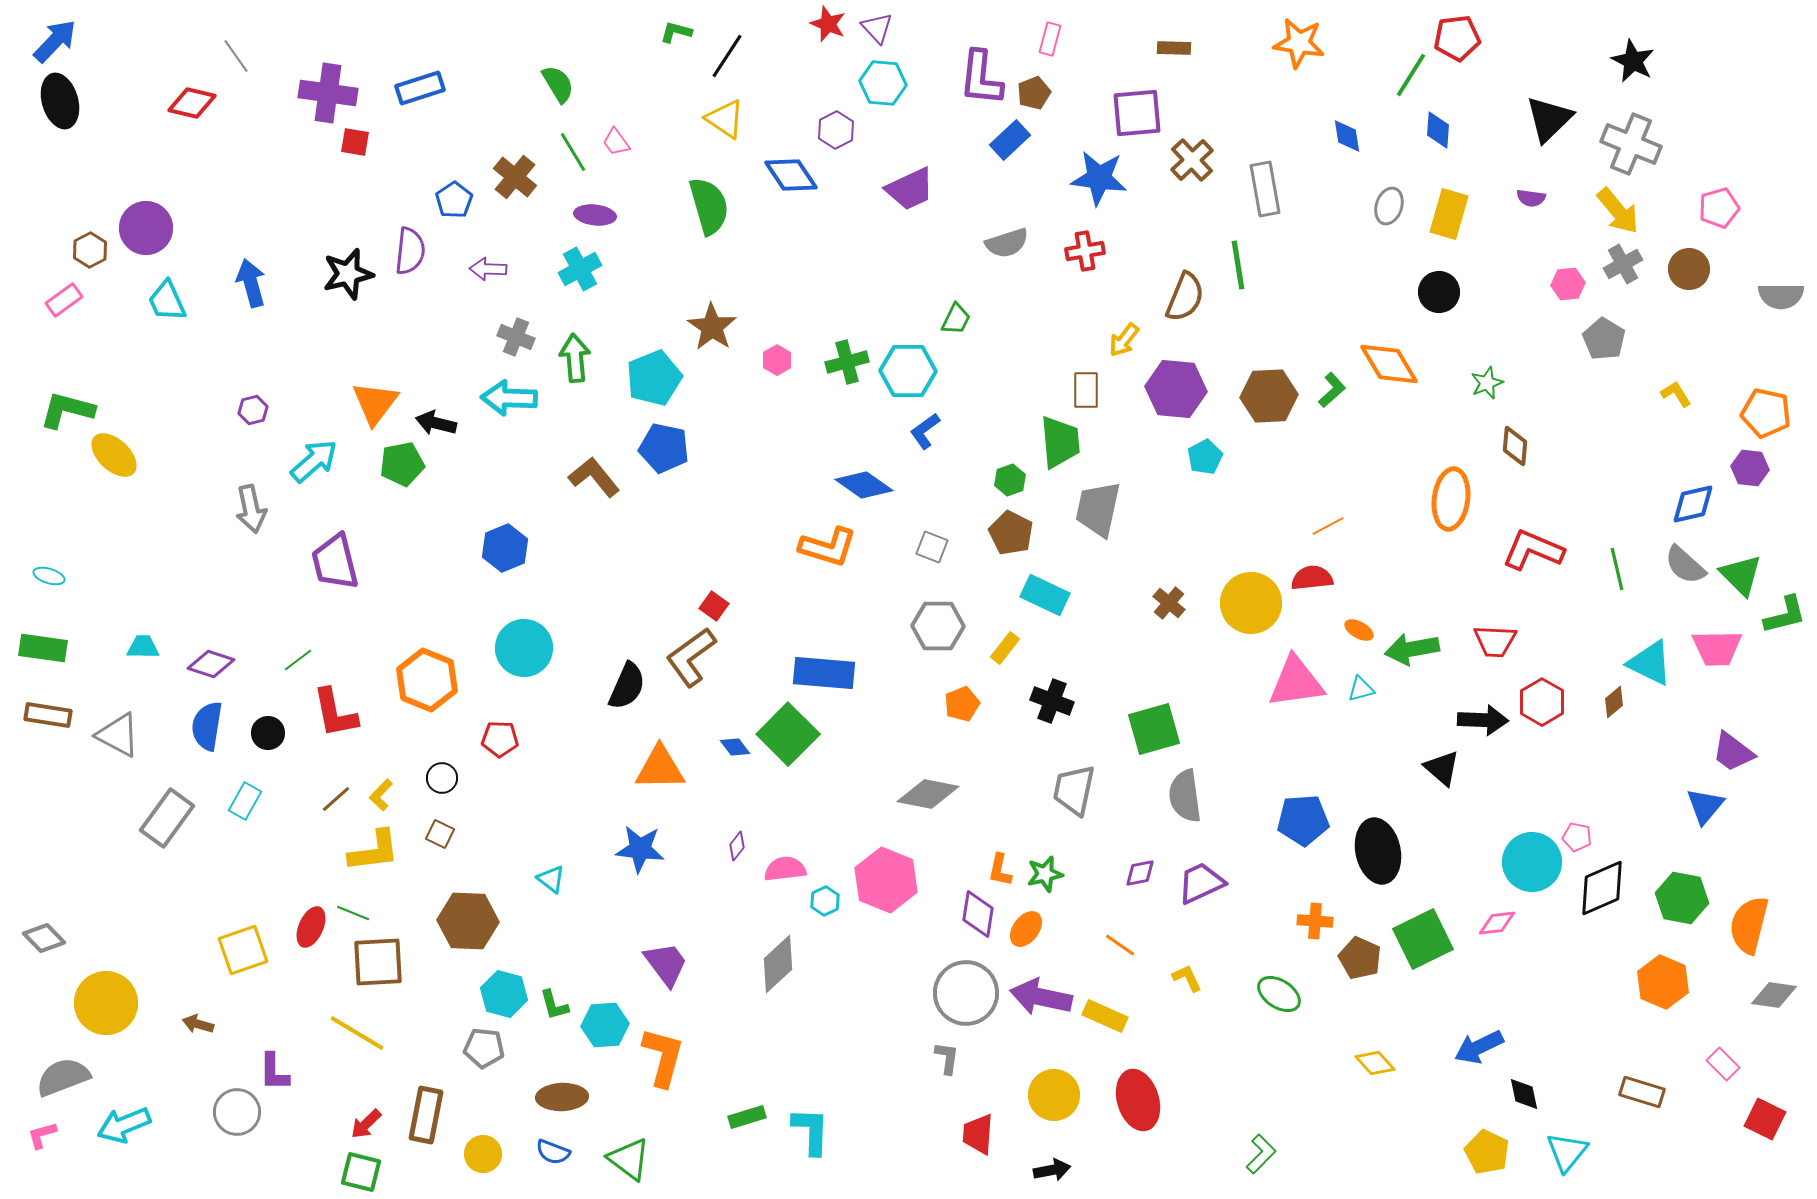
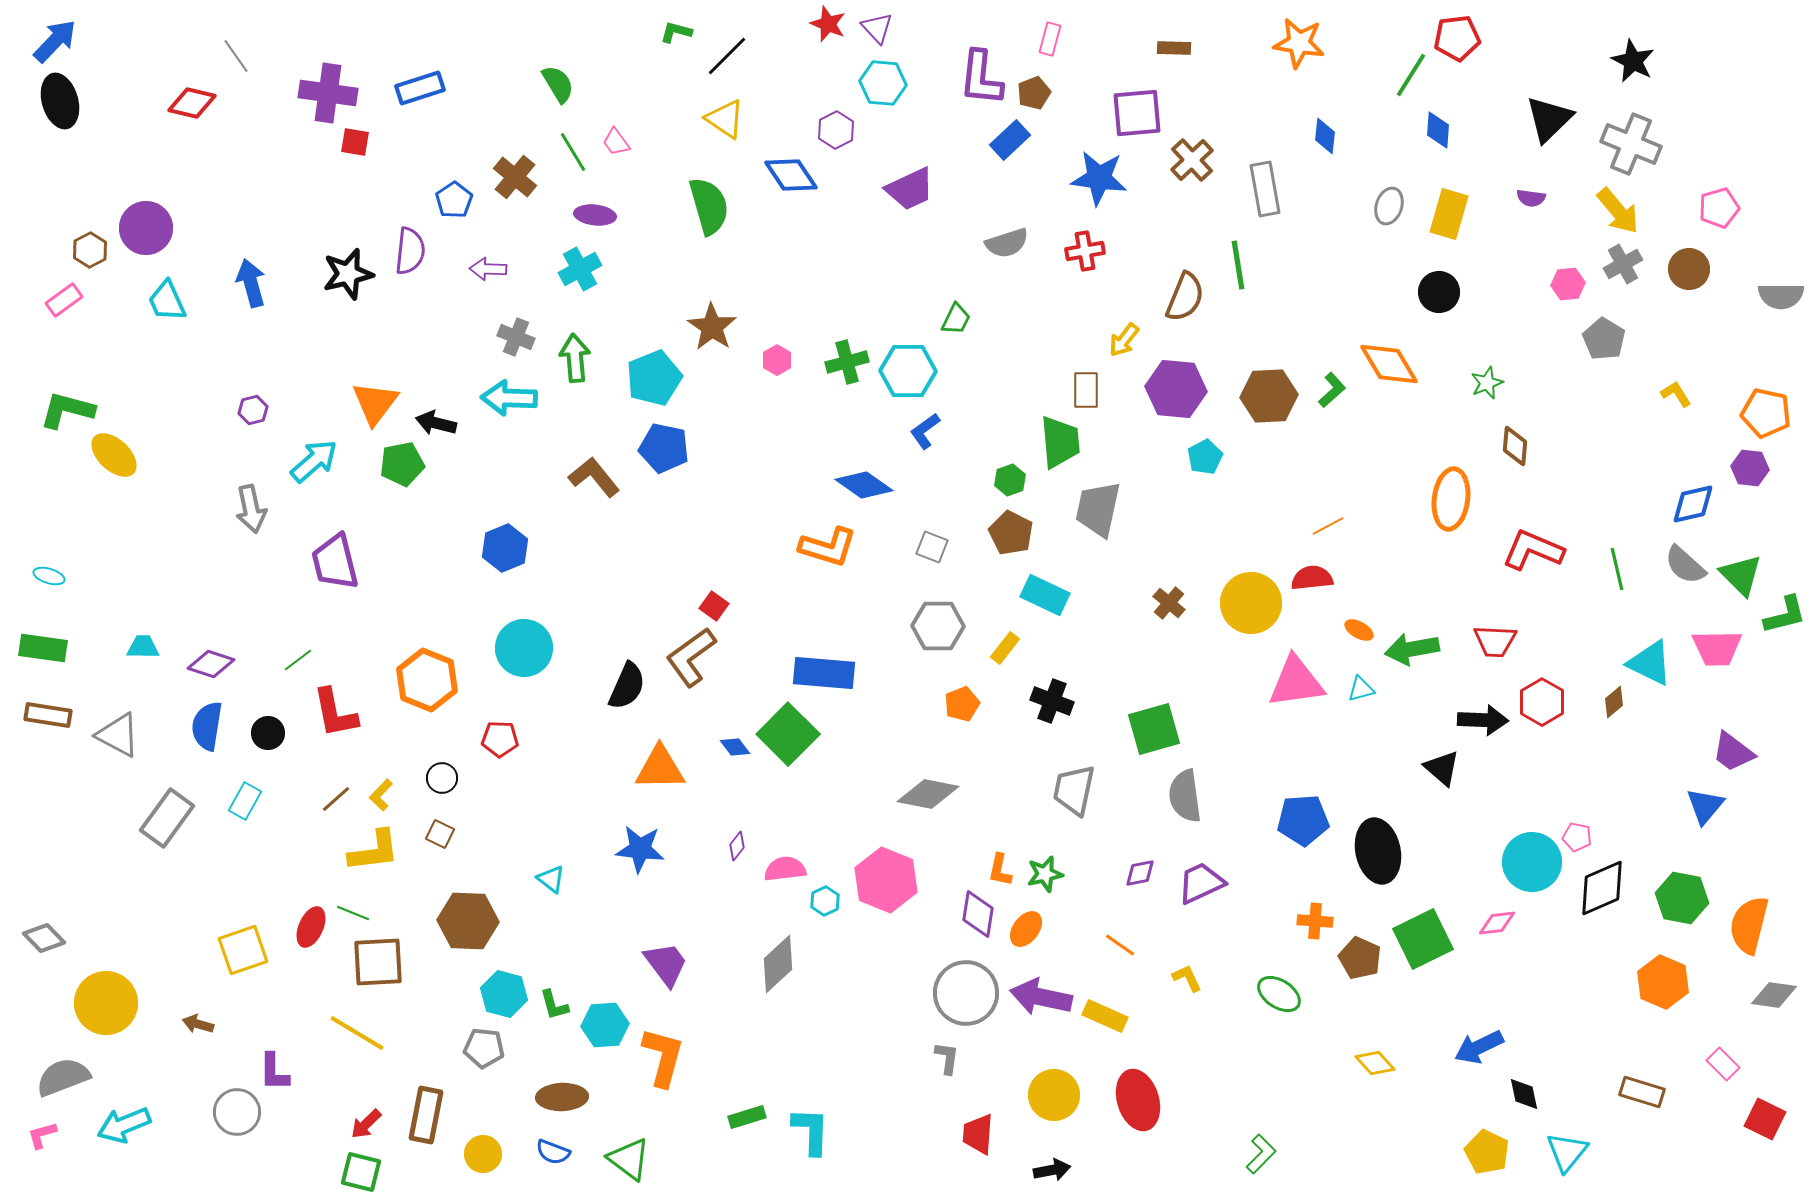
black line at (727, 56): rotated 12 degrees clockwise
blue diamond at (1347, 136): moved 22 px left; rotated 15 degrees clockwise
